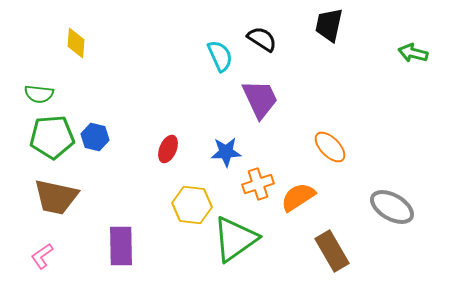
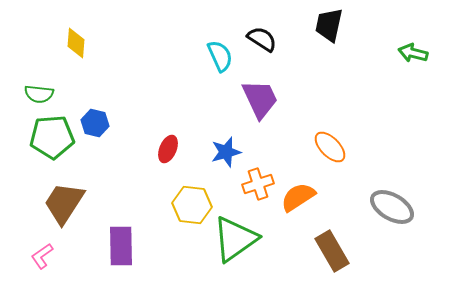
blue hexagon: moved 14 px up
blue star: rotated 12 degrees counterclockwise
brown trapezoid: moved 8 px right, 6 px down; rotated 111 degrees clockwise
